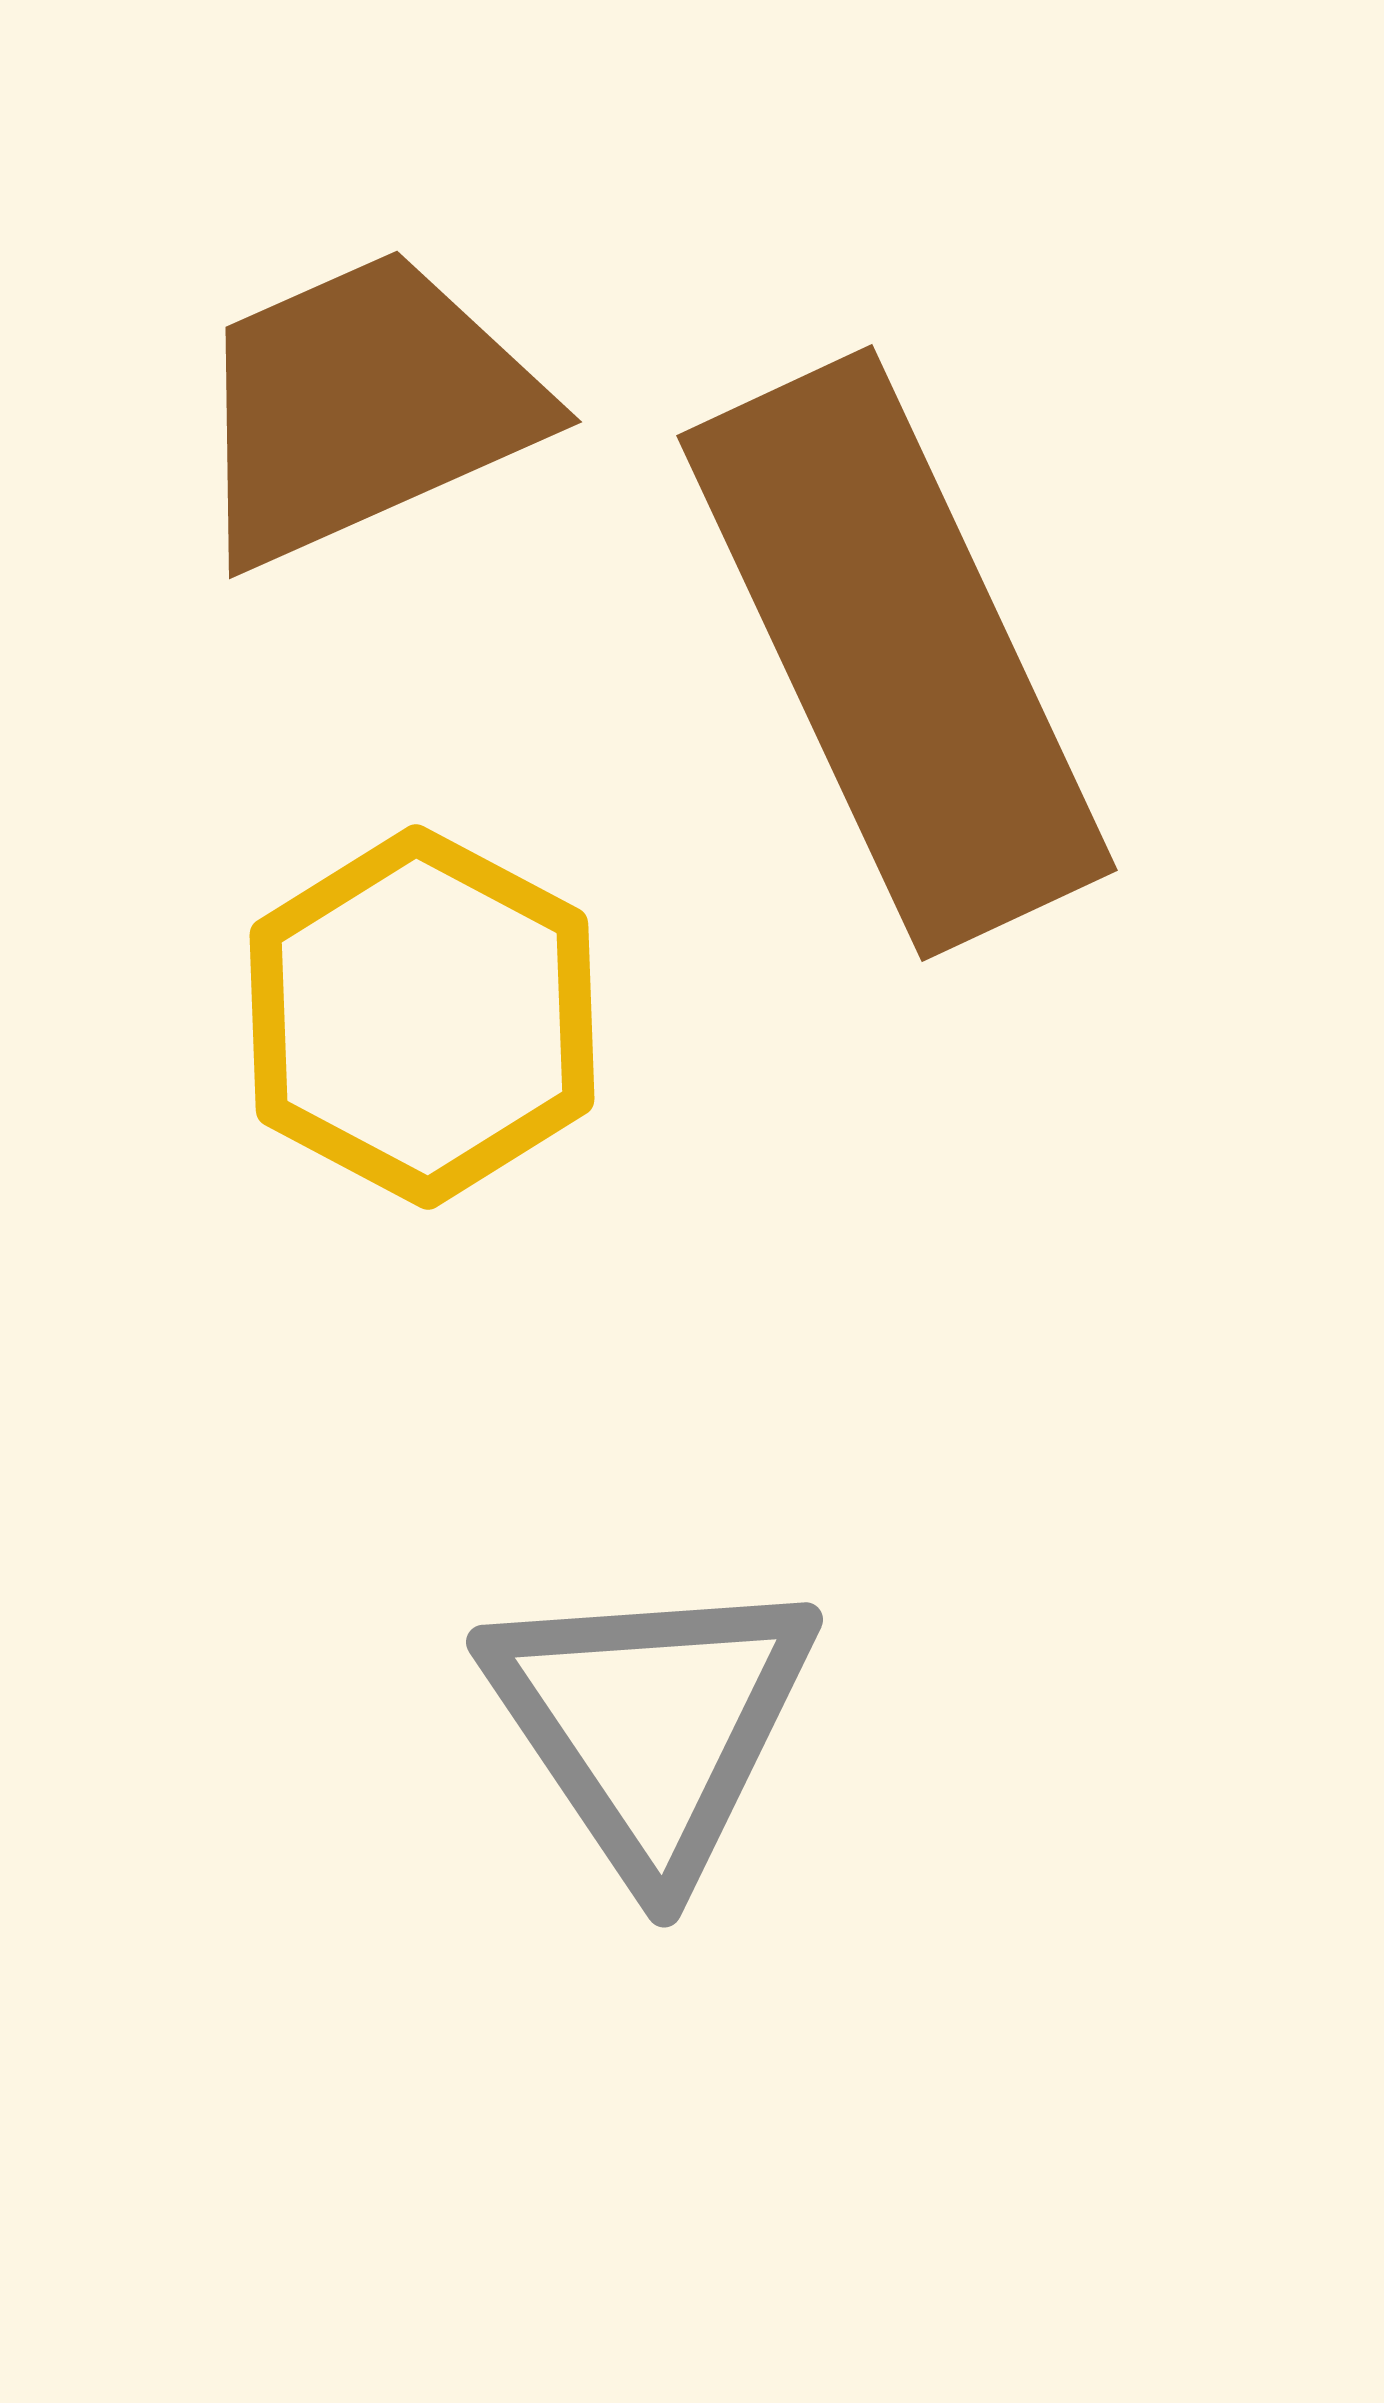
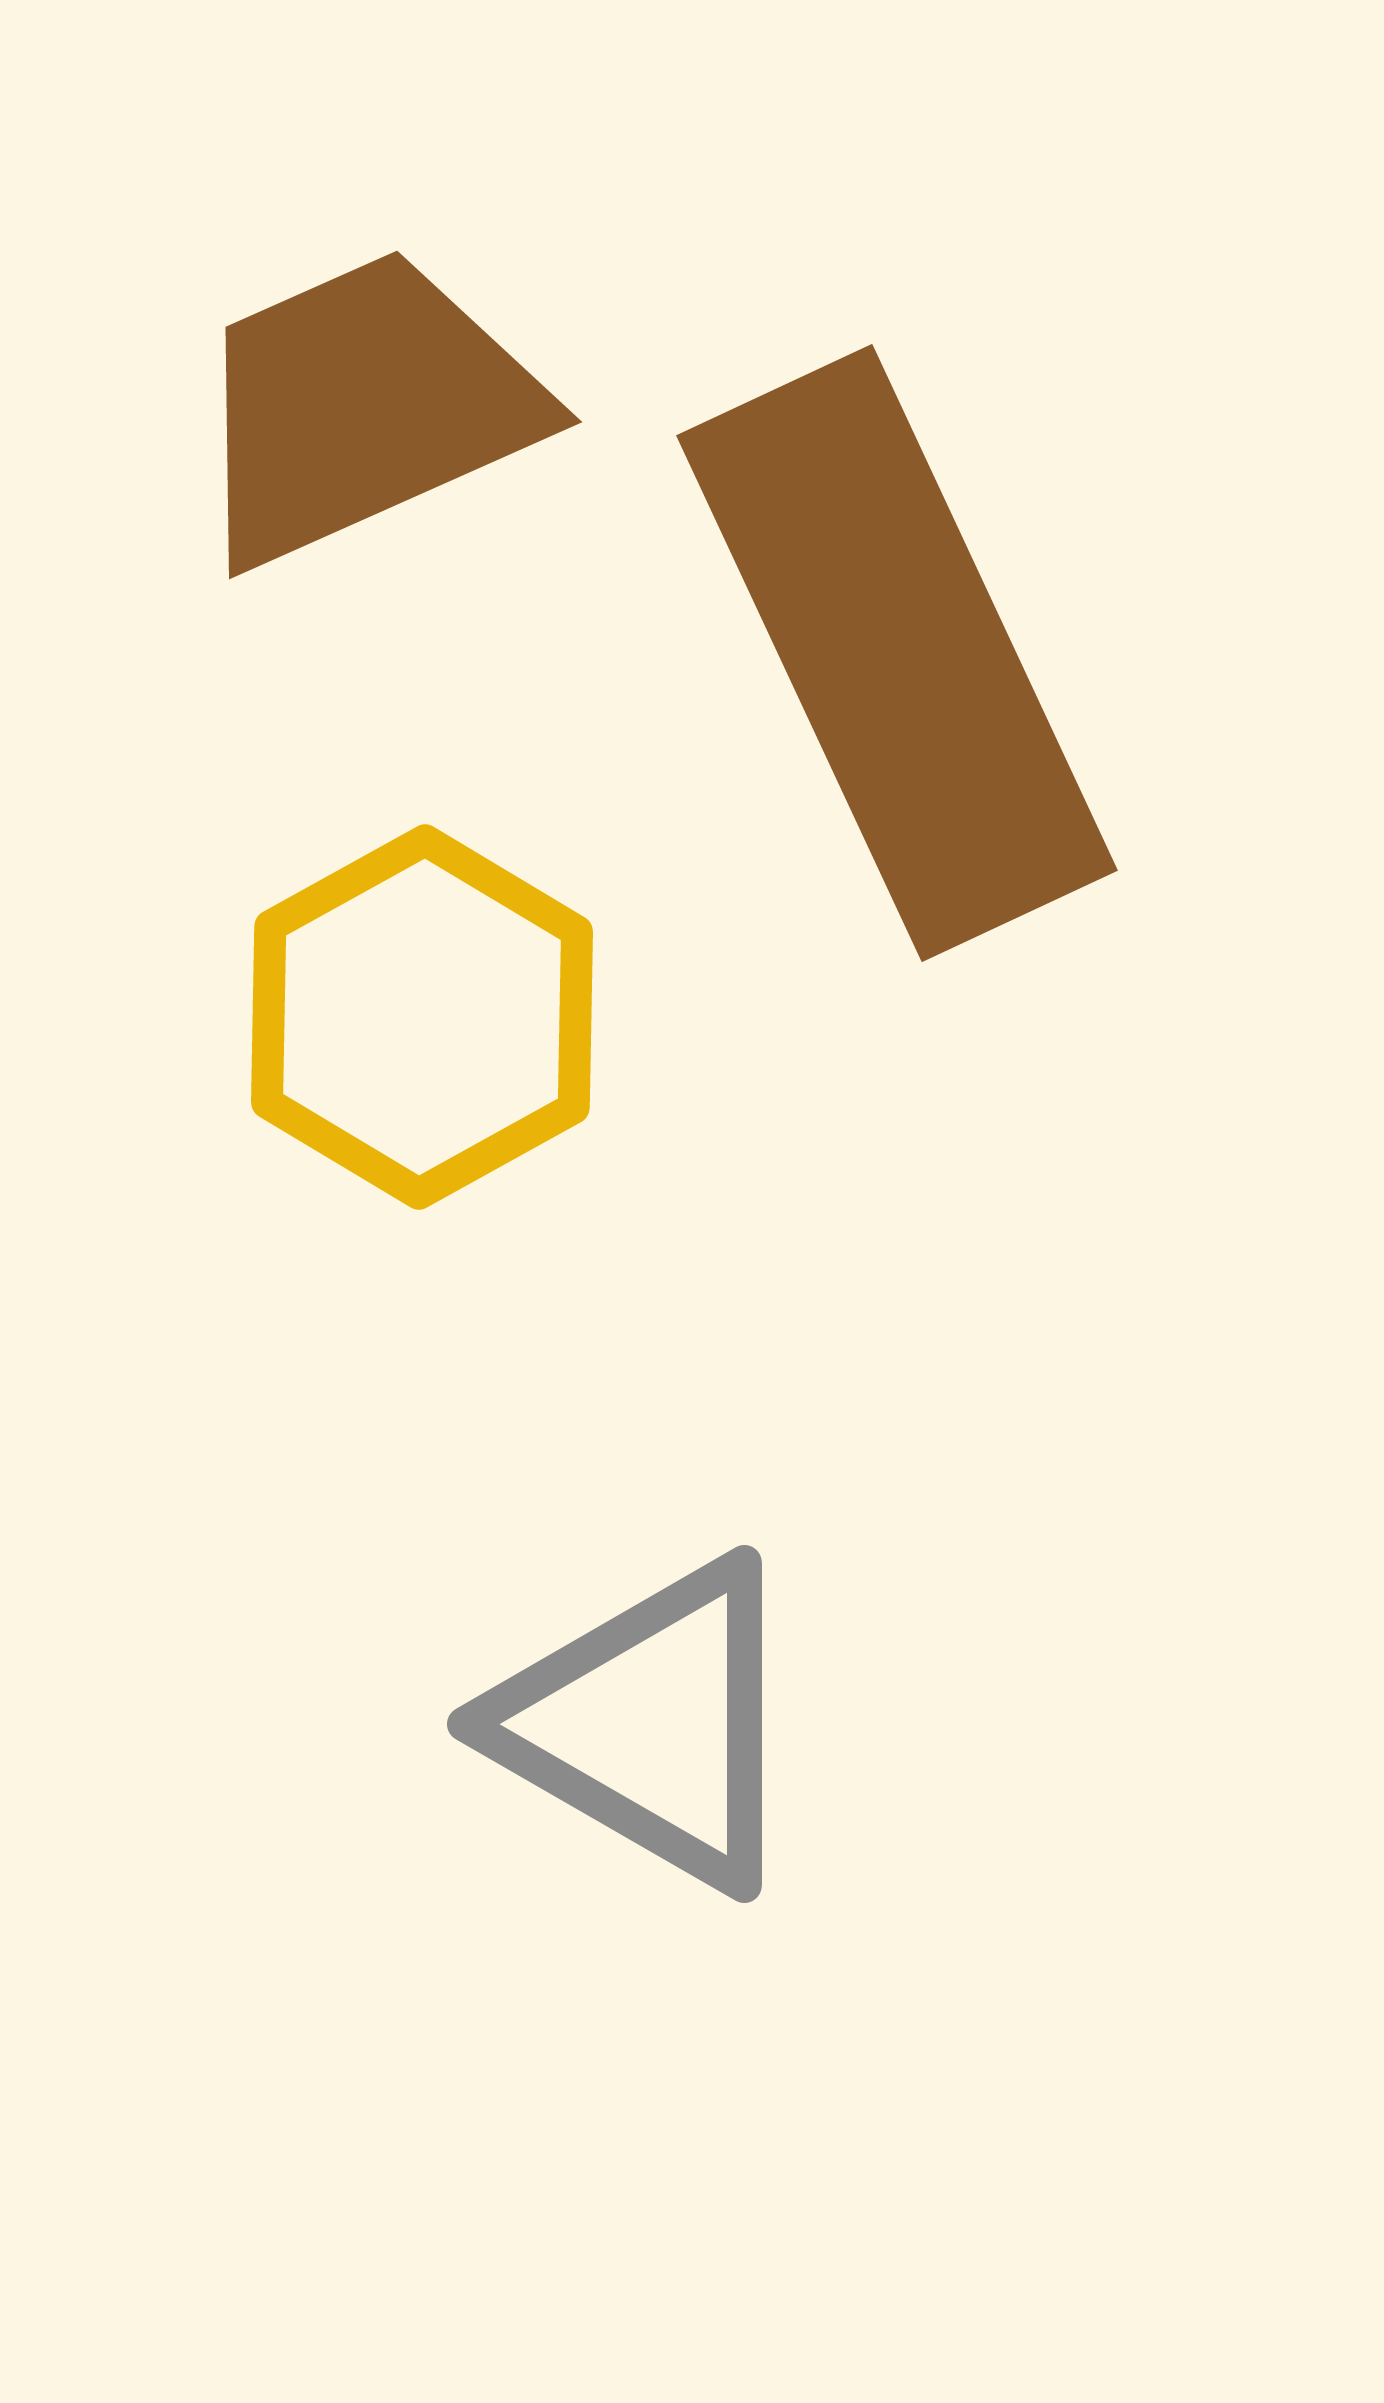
yellow hexagon: rotated 3 degrees clockwise
gray triangle: rotated 26 degrees counterclockwise
